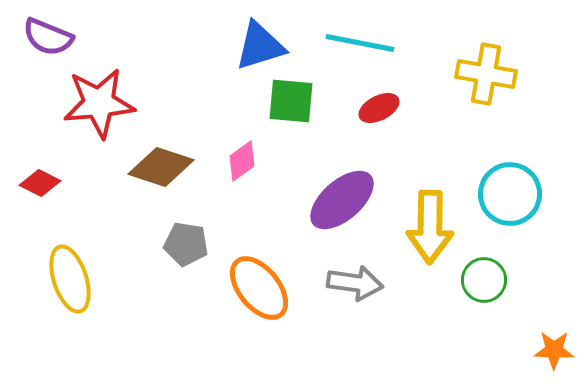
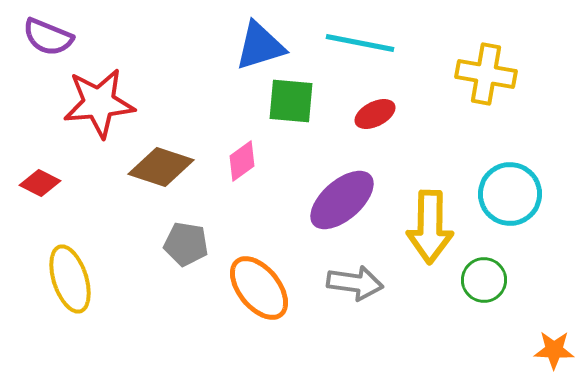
red ellipse: moved 4 px left, 6 px down
